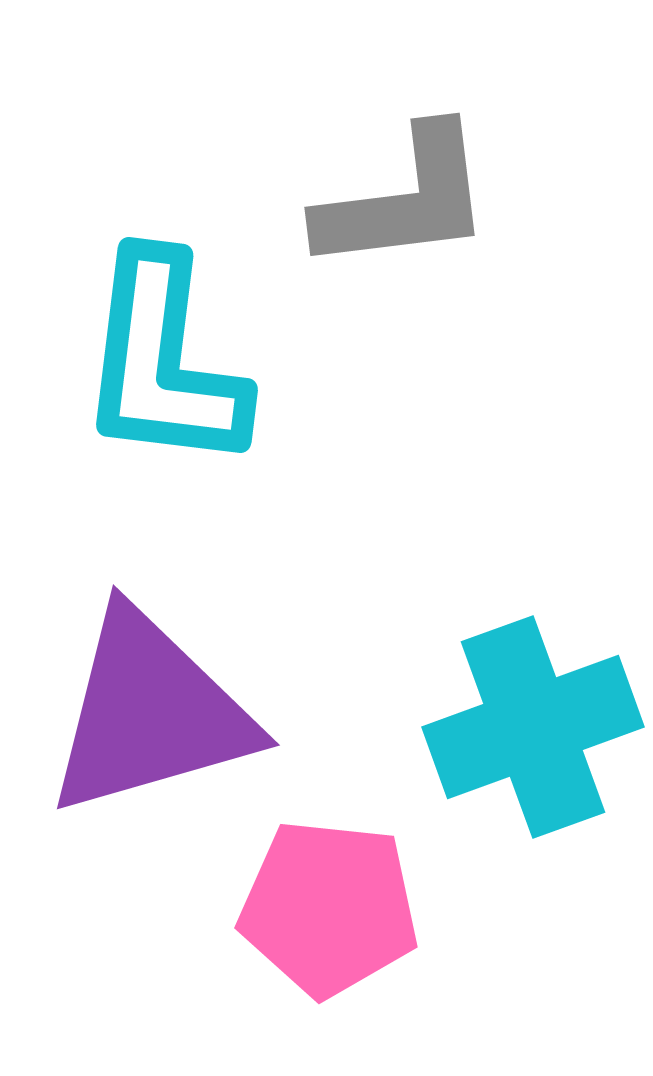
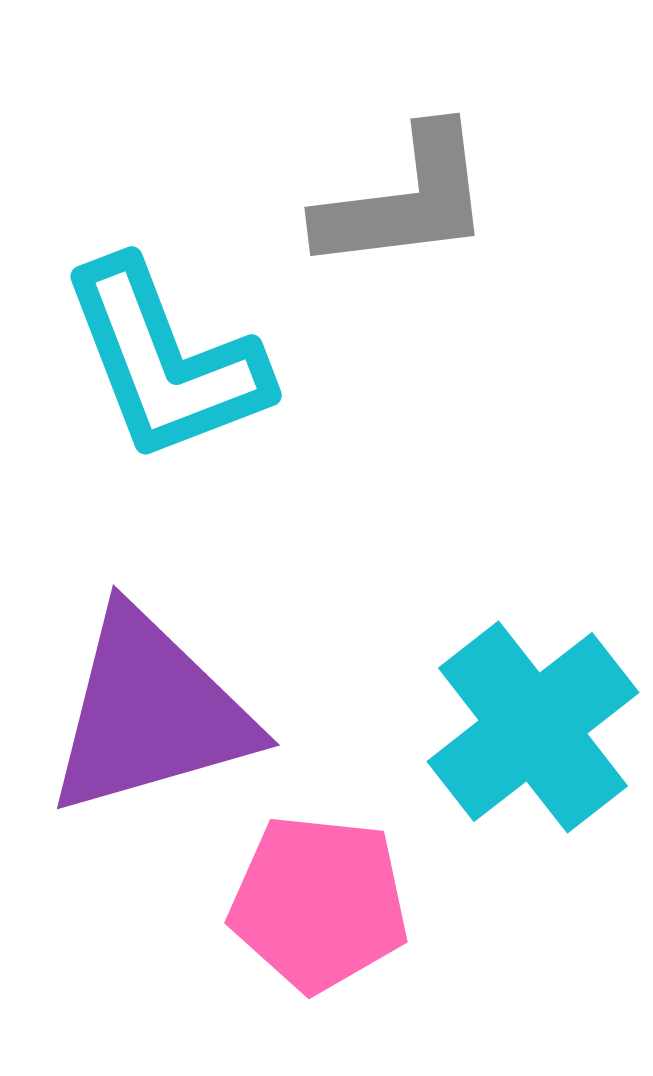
cyan L-shape: moved 2 px right, 1 px up; rotated 28 degrees counterclockwise
cyan cross: rotated 18 degrees counterclockwise
pink pentagon: moved 10 px left, 5 px up
